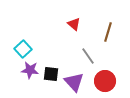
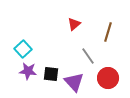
red triangle: rotated 40 degrees clockwise
purple star: moved 2 px left, 1 px down
red circle: moved 3 px right, 3 px up
